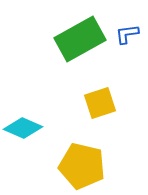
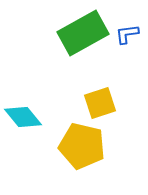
green rectangle: moved 3 px right, 6 px up
cyan diamond: moved 11 px up; rotated 27 degrees clockwise
yellow pentagon: moved 20 px up
